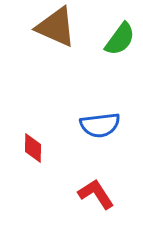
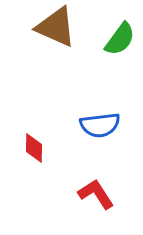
red diamond: moved 1 px right
